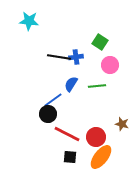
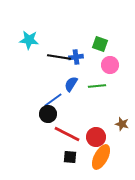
cyan star: moved 19 px down
green square: moved 2 px down; rotated 14 degrees counterclockwise
orange ellipse: rotated 10 degrees counterclockwise
